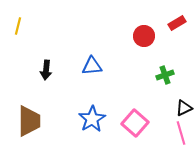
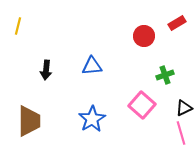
pink square: moved 7 px right, 18 px up
